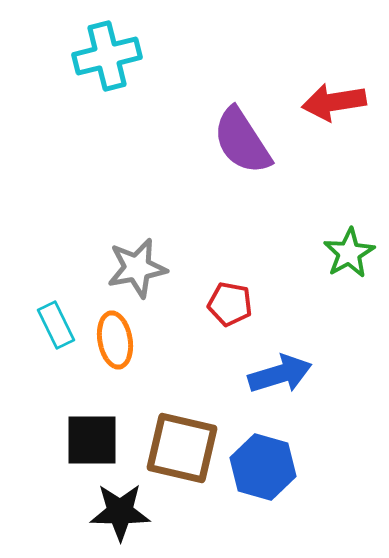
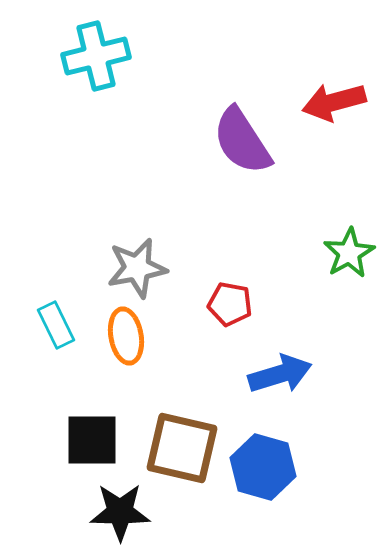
cyan cross: moved 11 px left
red arrow: rotated 6 degrees counterclockwise
orange ellipse: moved 11 px right, 4 px up
